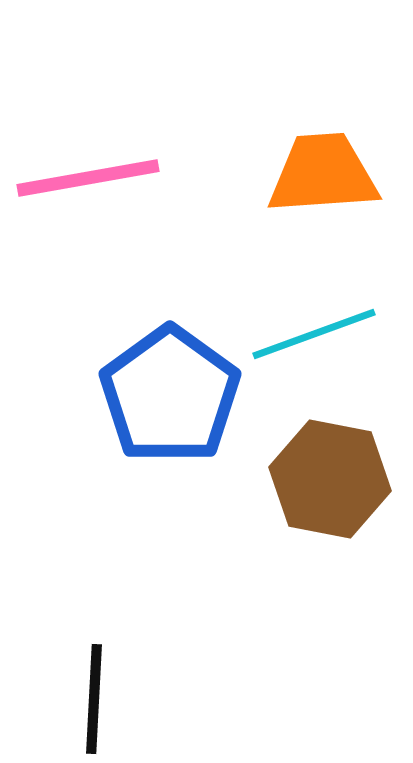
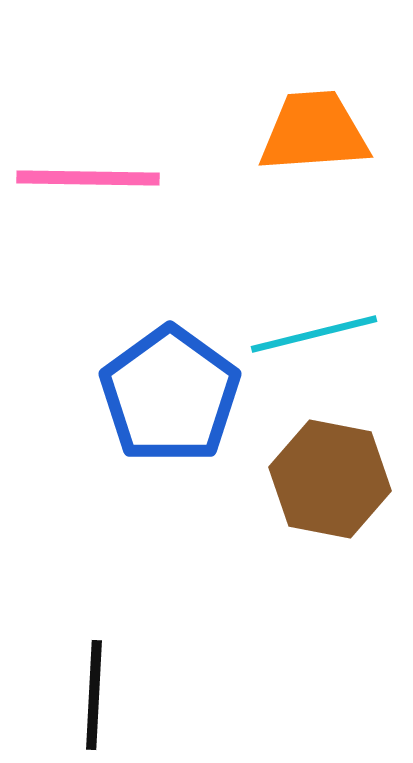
orange trapezoid: moved 9 px left, 42 px up
pink line: rotated 11 degrees clockwise
cyan line: rotated 6 degrees clockwise
black line: moved 4 px up
